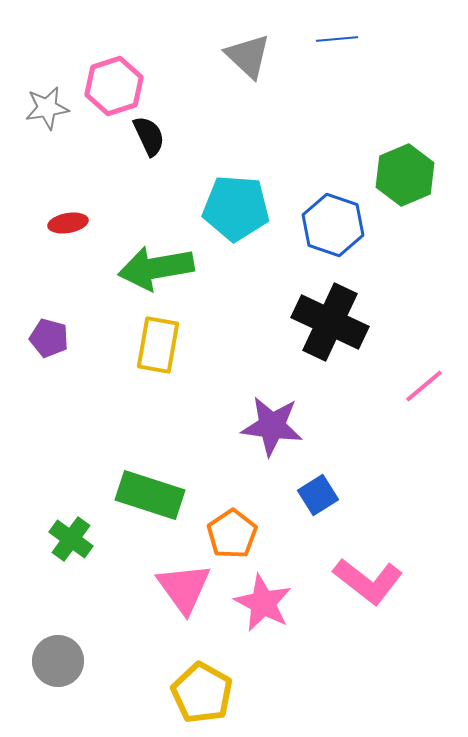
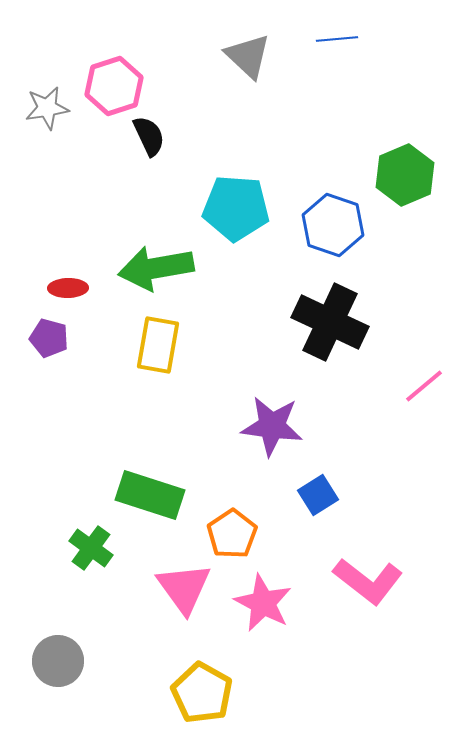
red ellipse: moved 65 px down; rotated 9 degrees clockwise
green cross: moved 20 px right, 9 px down
